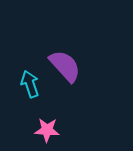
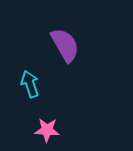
purple semicircle: moved 21 px up; rotated 12 degrees clockwise
